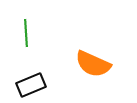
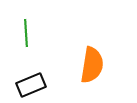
orange semicircle: moved 1 px left, 1 px down; rotated 105 degrees counterclockwise
